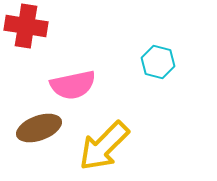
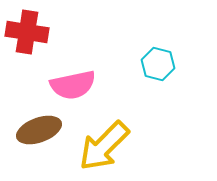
red cross: moved 1 px right, 6 px down
cyan hexagon: moved 2 px down
brown ellipse: moved 2 px down
